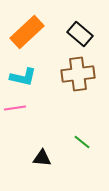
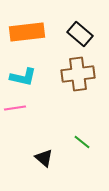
orange rectangle: rotated 36 degrees clockwise
black triangle: moved 2 px right; rotated 36 degrees clockwise
